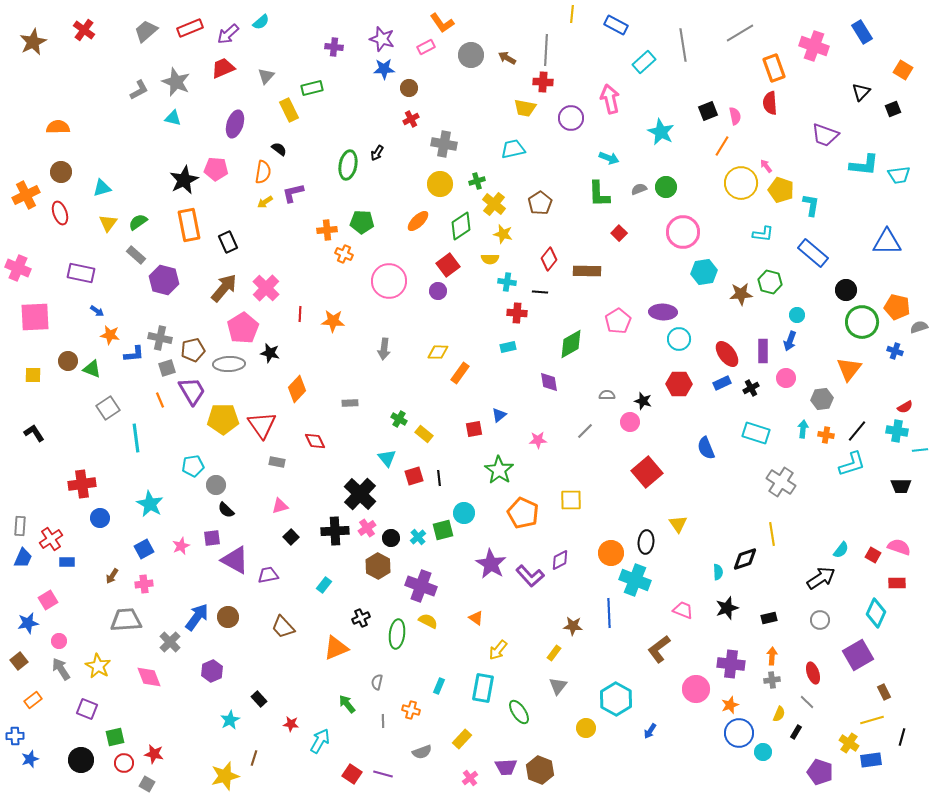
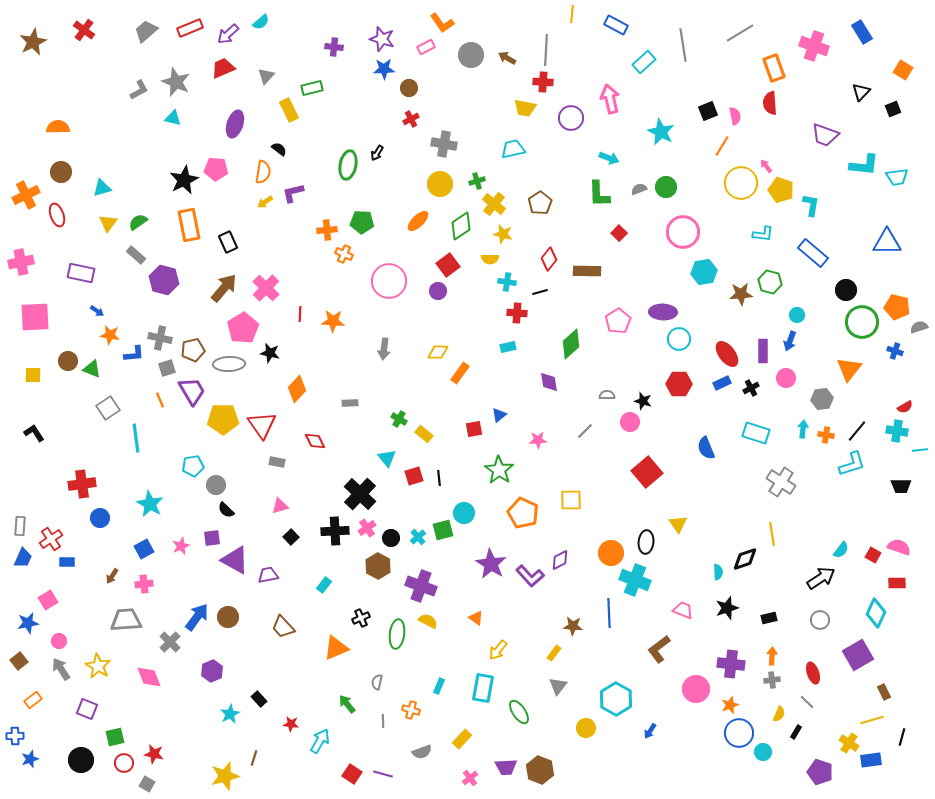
cyan trapezoid at (899, 175): moved 2 px left, 2 px down
red ellipse at (60, 213): moved 3 px left, 2 px down
pink cross at (18, 268): moved 3 px right, 6 px up; rotated 35 degrees counterclockwise
black line at (540, 292): rotated 21 degrees counterclockwise
green diamond at (571, 344): rotated 12 degrees counterclockwise
cyan star at (230, 720): moved 6 px up
